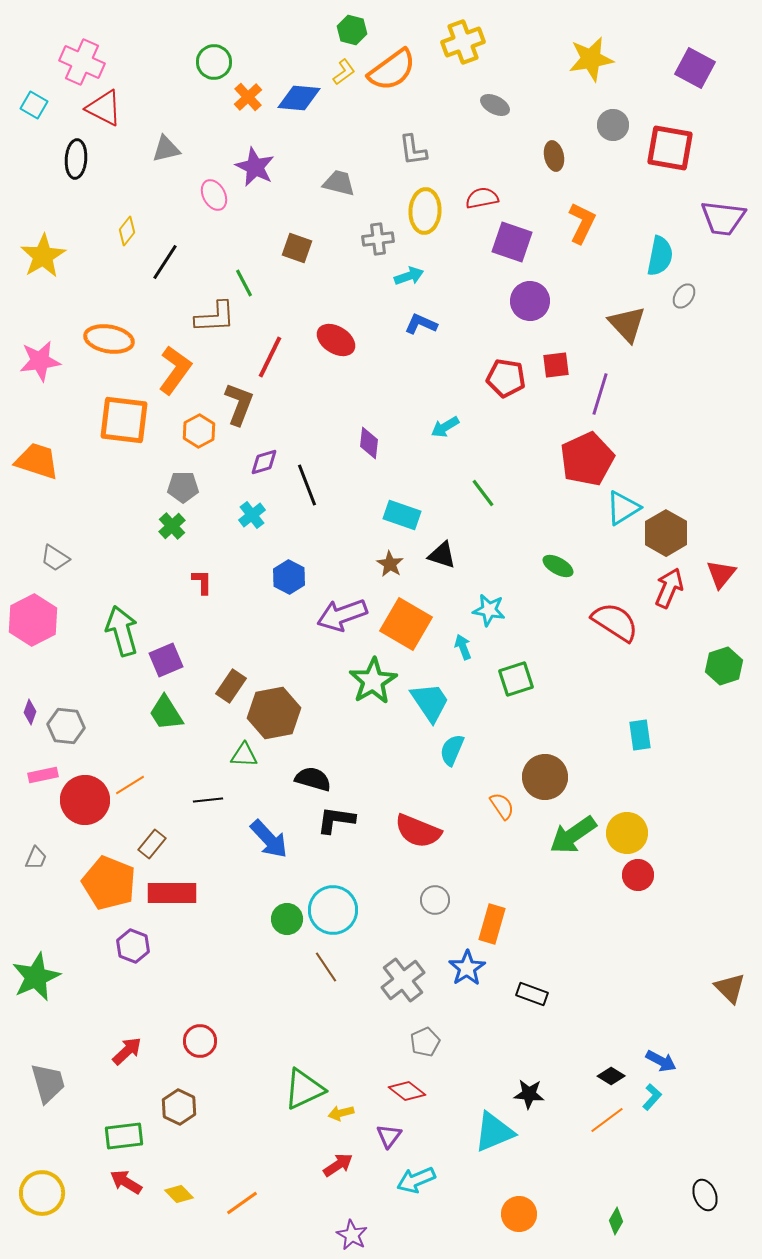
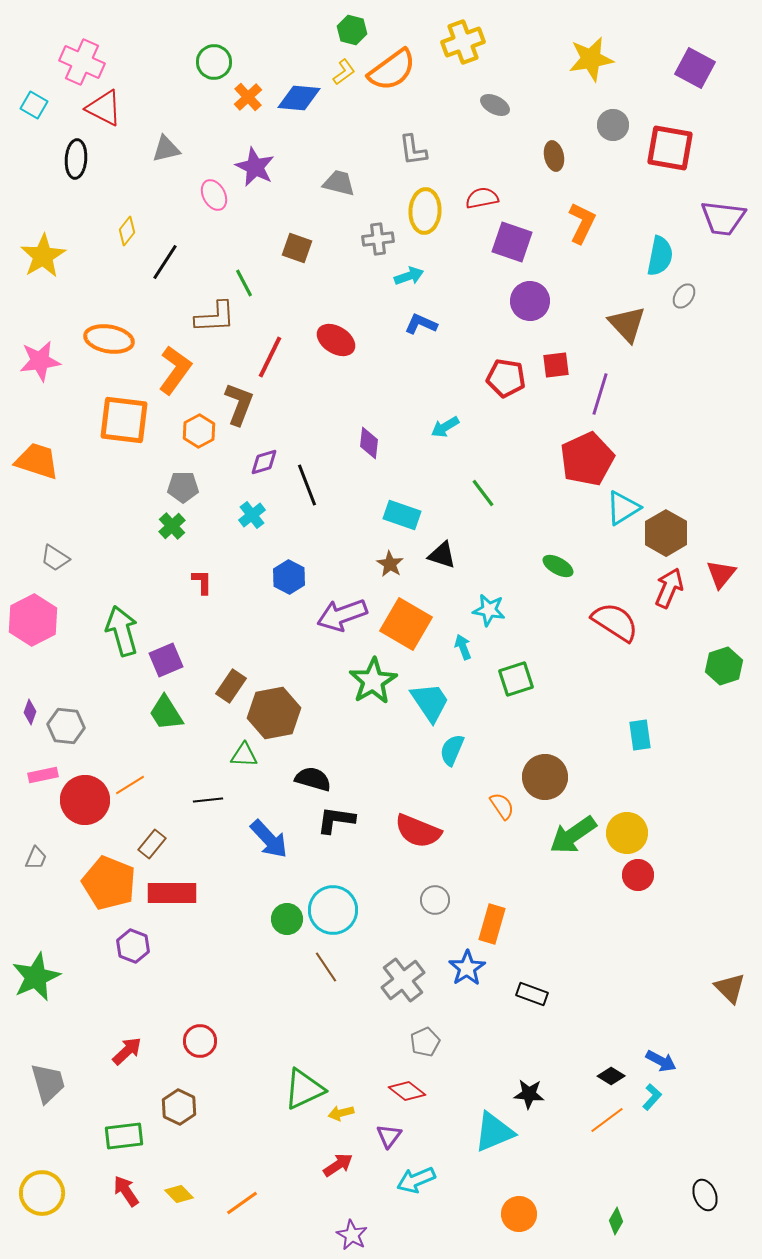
red arrow at (126, 1182): moved 9 px down; rotated 24 degrees clockwise
